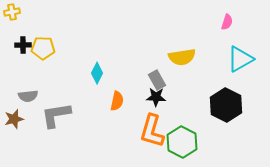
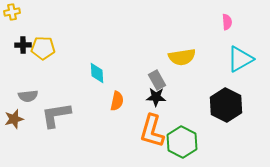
pink semicircle: rotated 21 degrees counterclockwise
cyan diamond: rotated 30 degrees counterclockwise
